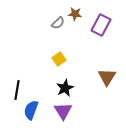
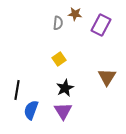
gray semicircle: rotated 40 degrees counterclockwise
